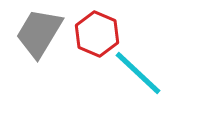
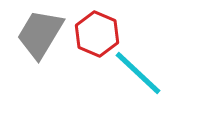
gray trapezoid: moved 1 px right, 1 px down
